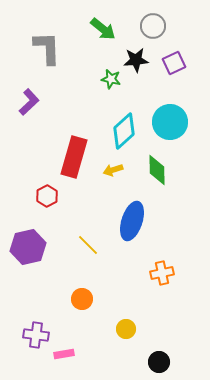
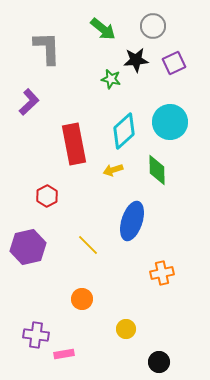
red rectangle: moved 13 px up; rotated 27 degrees counterclockwise
